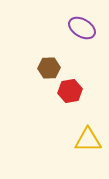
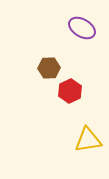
red hexagon: rotated 15 degrees counterclockwise
yellow triangle: rotated 8 degrees counterclockwise
